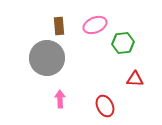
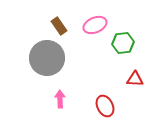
brown rectangle: rotated 30 degrees counterclockwise
